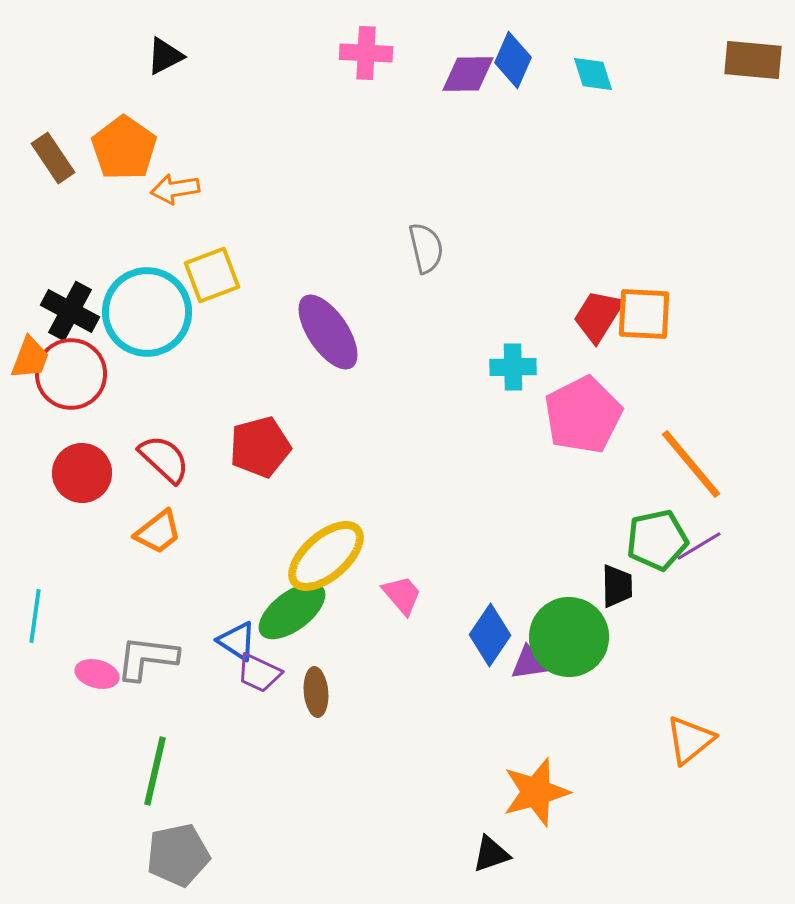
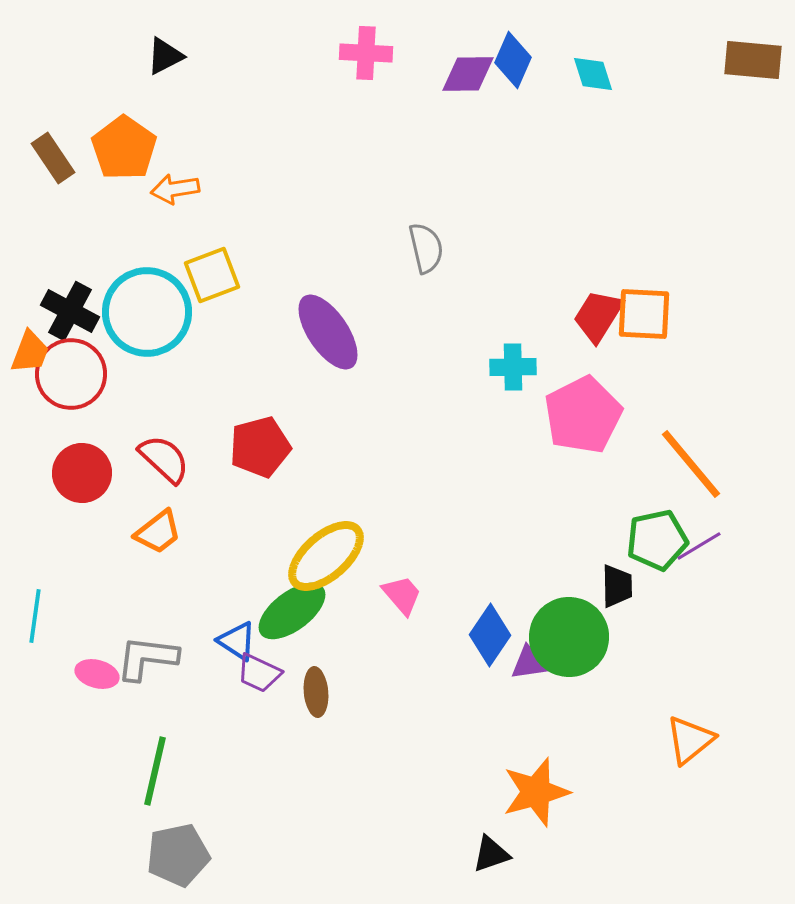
orange trapezoid at (30, 358): moved 6 px up
